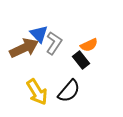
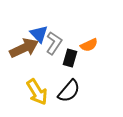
black rectangle: moved 11 px left, 2 px up; rotated 54 degrees clockwise
